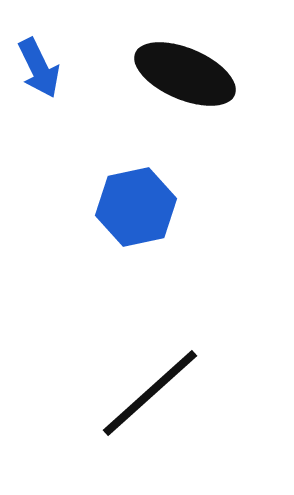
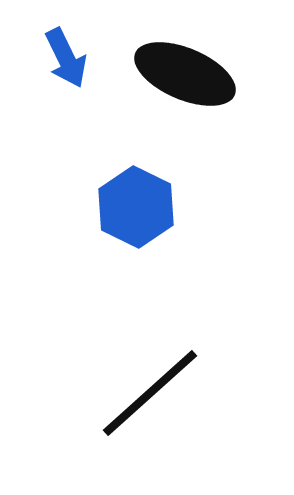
blue arrow: moved 27 px right, 10 px up
blue hexagon: rotated 22 degrees counterclockwise
